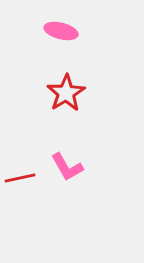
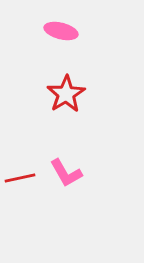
red star: moved 1 px down
pink L-shape: moved 1 px left, 6 px down
